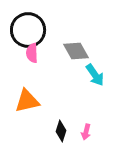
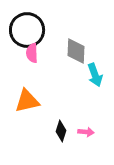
black circle: moved 1 px left
gray diamond: rotated 32 degrees clockwise
cyan arrow: rotated 15 degrees clockwise
pink arrow: rotated 98 degrees counterclockwise
